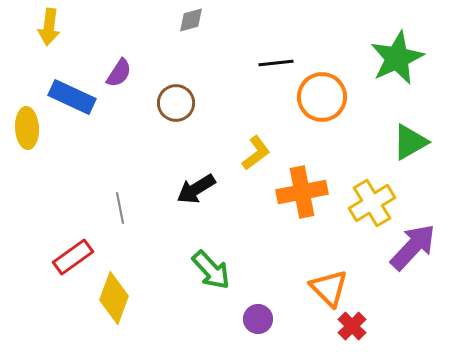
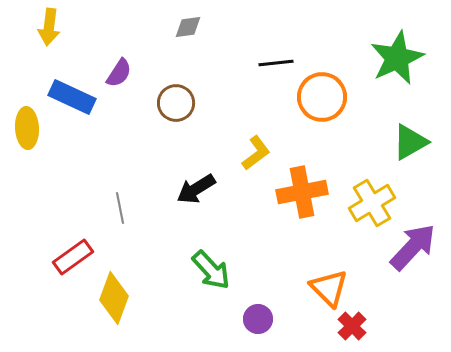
gray diamond: moved 3 px left, 7 px down; rotated 8 degrees clockwise
